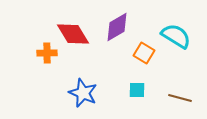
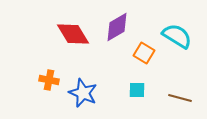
cyan semicircle: moved 1 px right
orange cross: moved 2 px right, 27 px down; rotated 12 degrees clockwise
